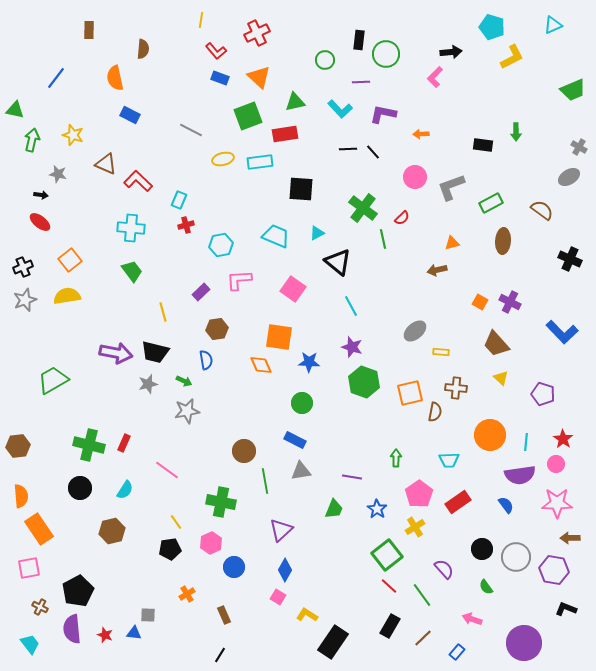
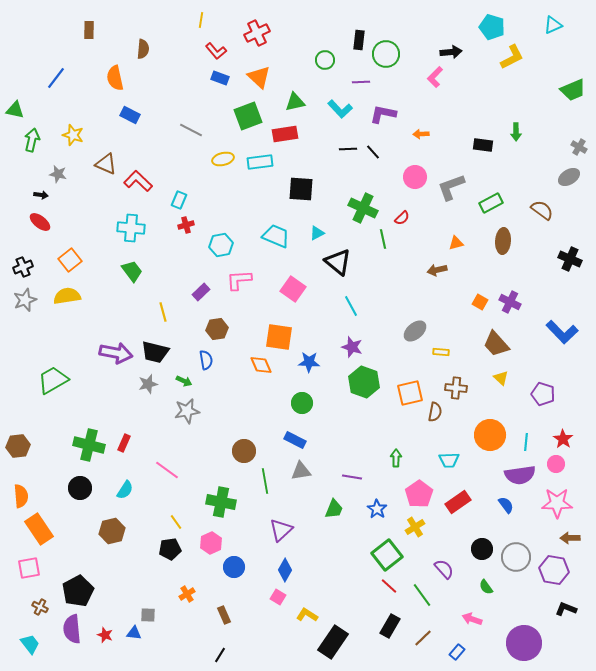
green cross at (363, 208): rotated 12 degrees counterclockwise
orange triangle at (452, 243): moved 4 px right
